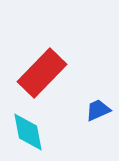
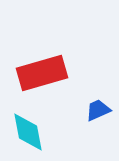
red rectangle: rotated 30 degrees clockwise
